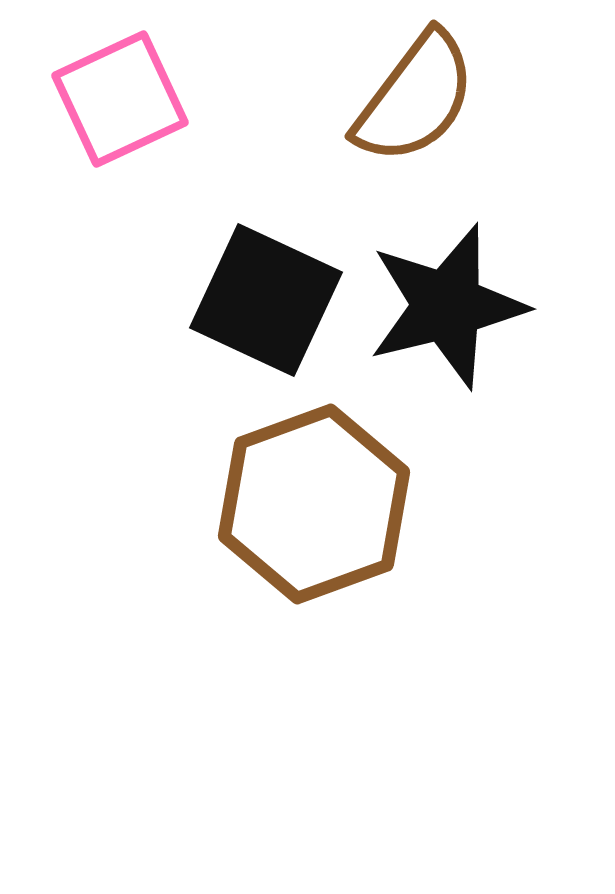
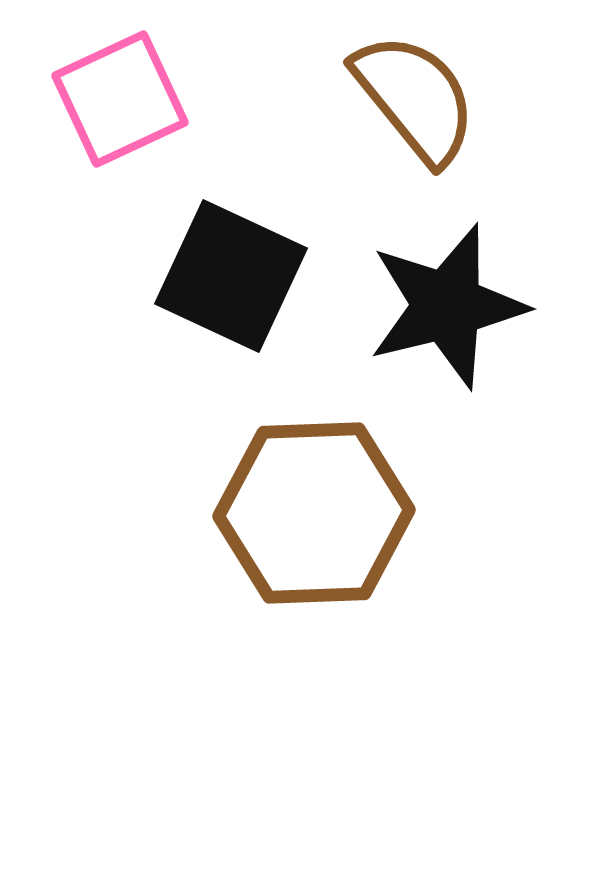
brown semicircle: rotated 76 degrees counterclockwise
black square: moved 35 px left, 24 px up
brown hexagon: moved 9 px down; rotated 18 degrees clockwise
